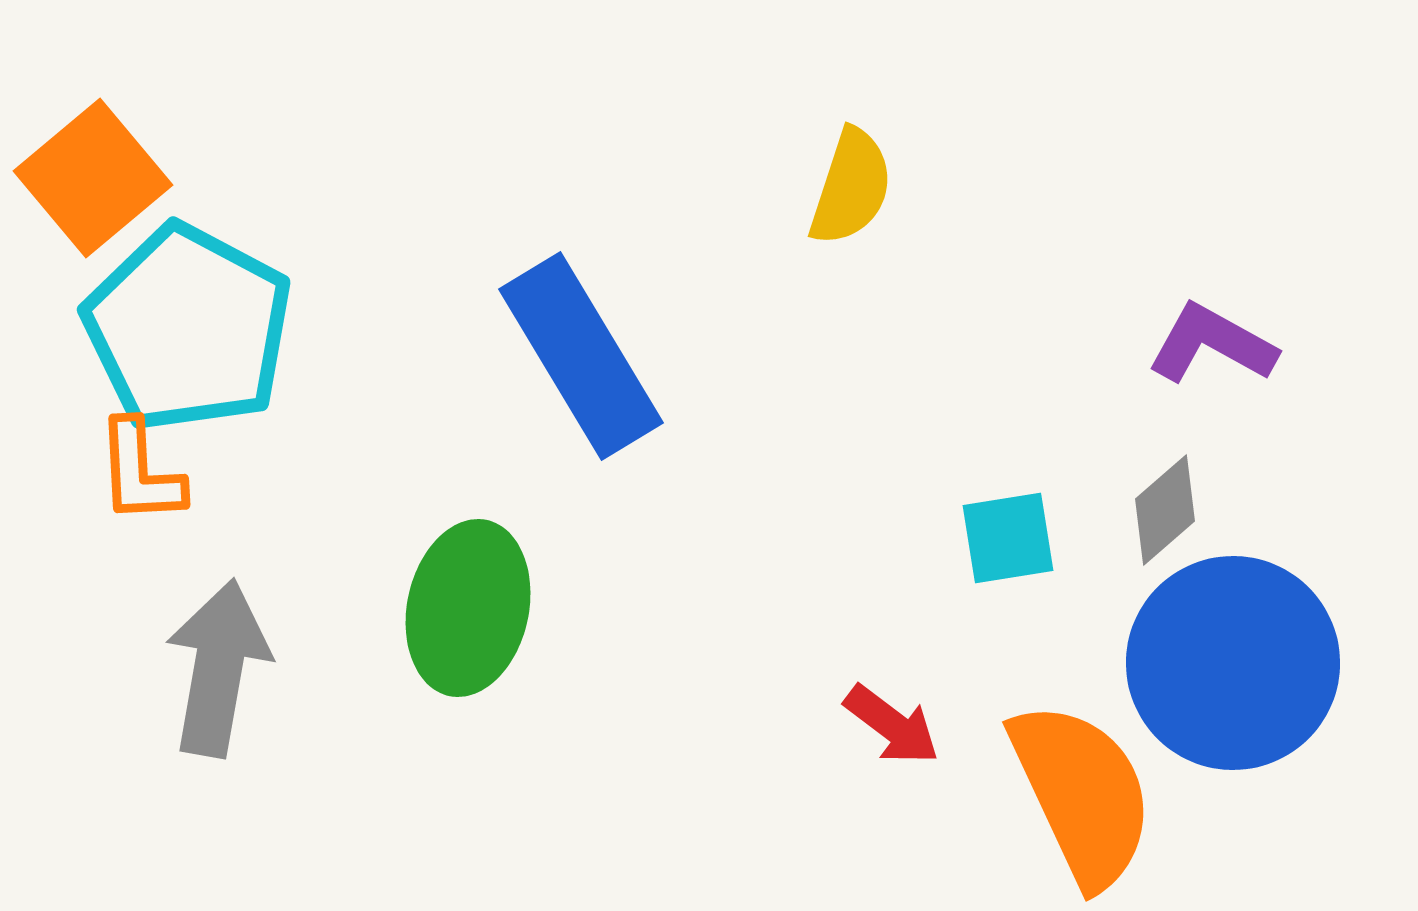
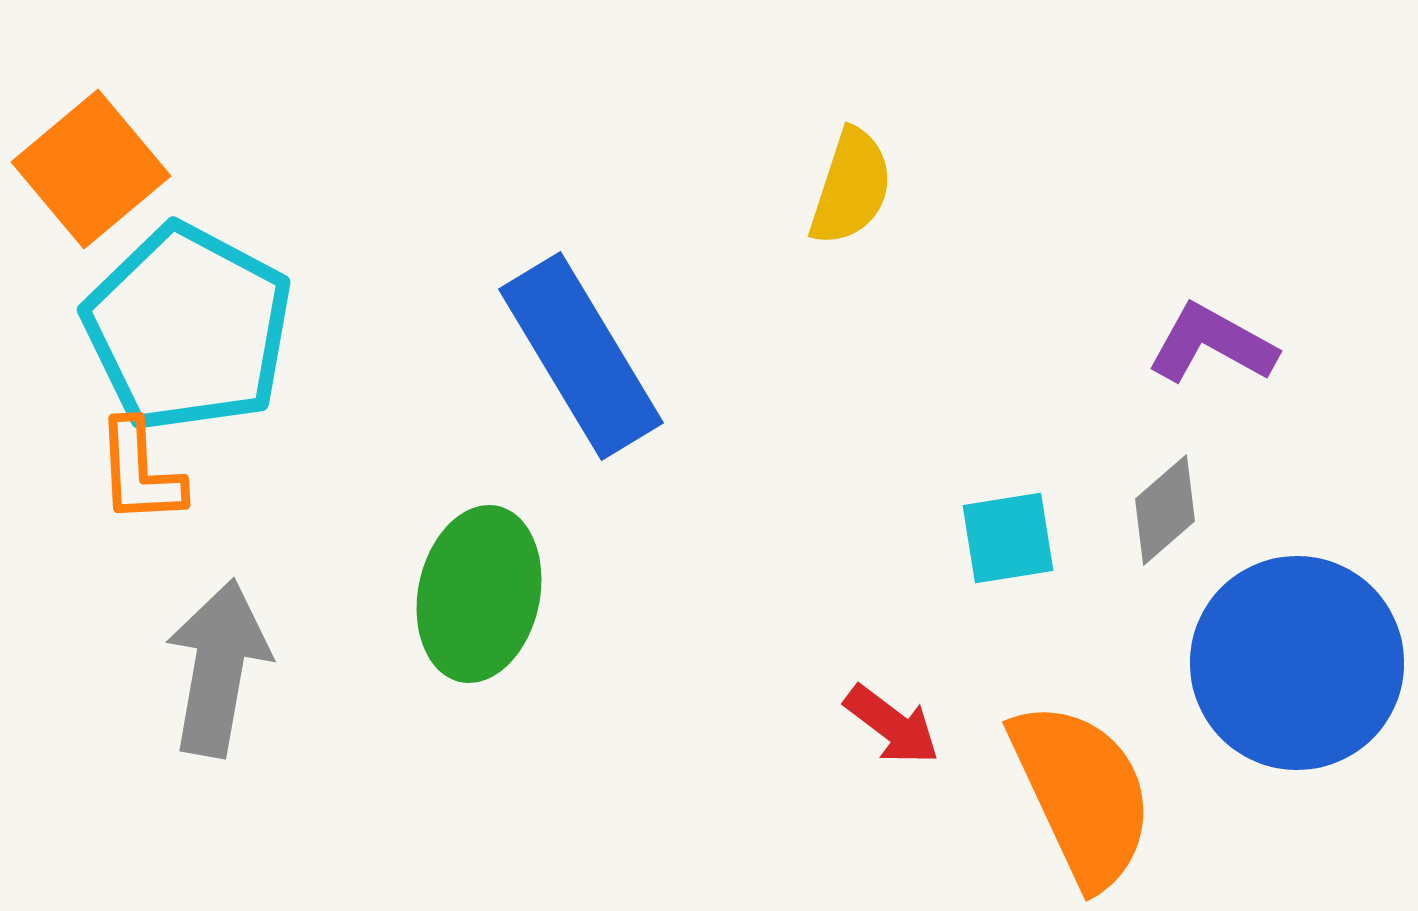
orange square: moved 2 px left, 9 px up
green ellipse: moved 11 px right, 14 px up
blue circle: moved 64 px right
